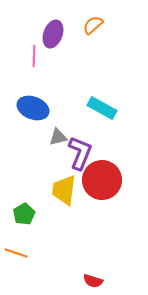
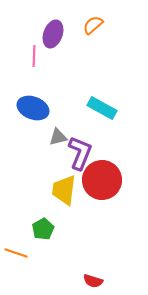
green pentagon: moved 19 px right, 15 px down
